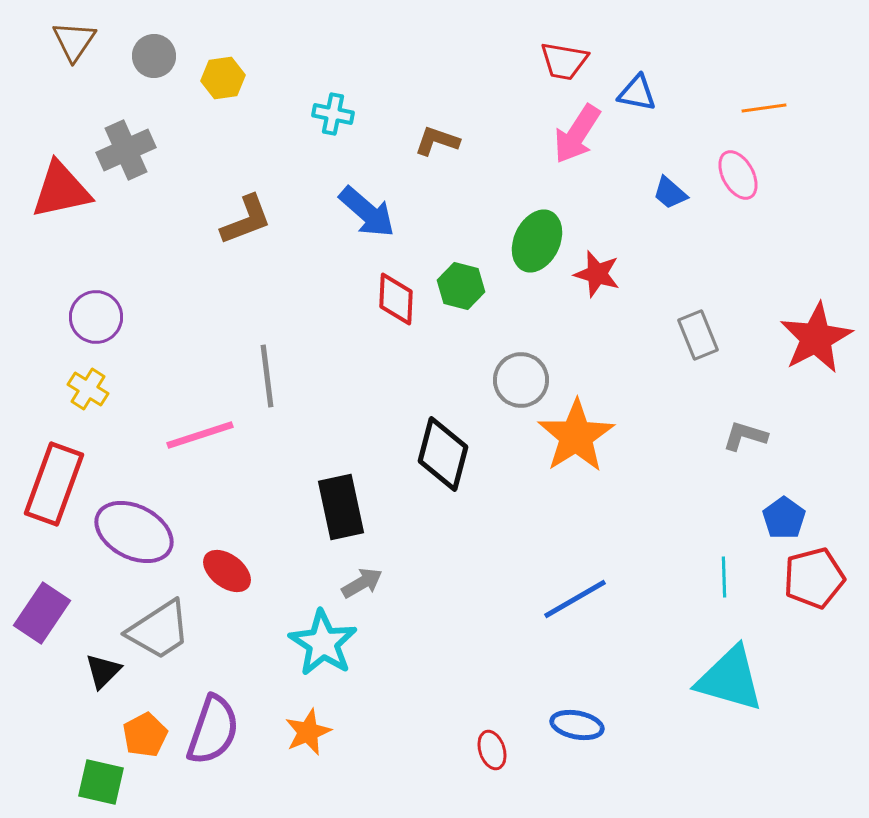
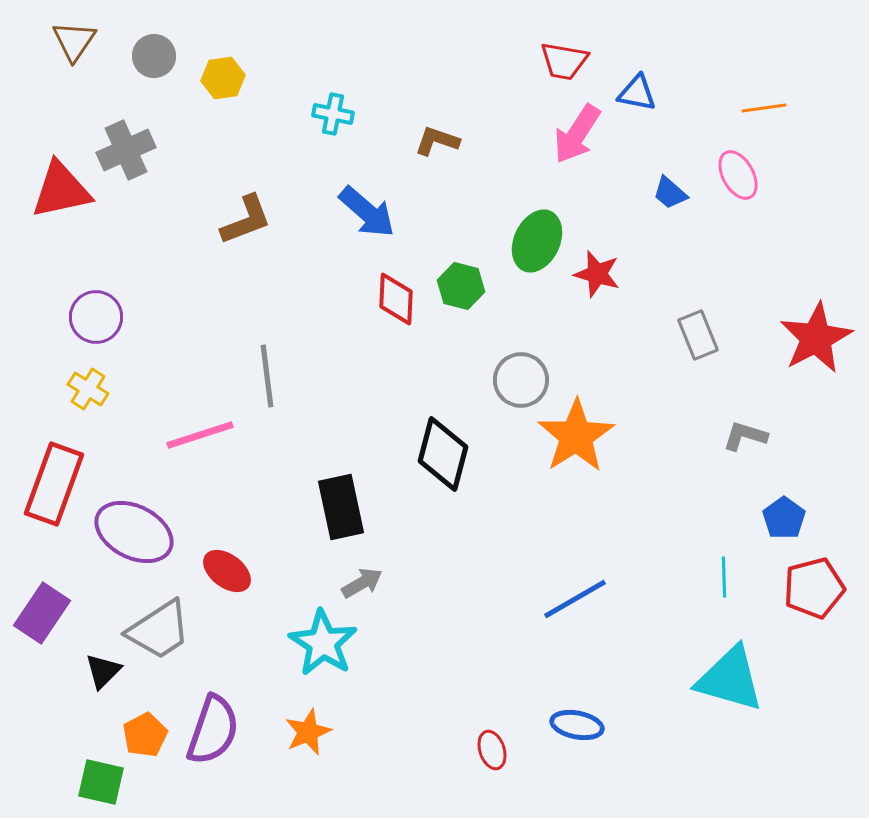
red pentagon at (814, 578): moved 10 px down
